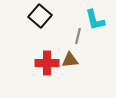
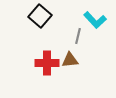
cyan L-shape: rotated 30 degrees counterclockwise
